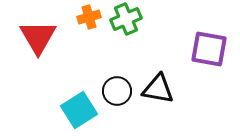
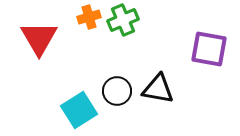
green cross: moved 3 px left, 1 px down
red triangle: moved 1 px right, 1 px down
